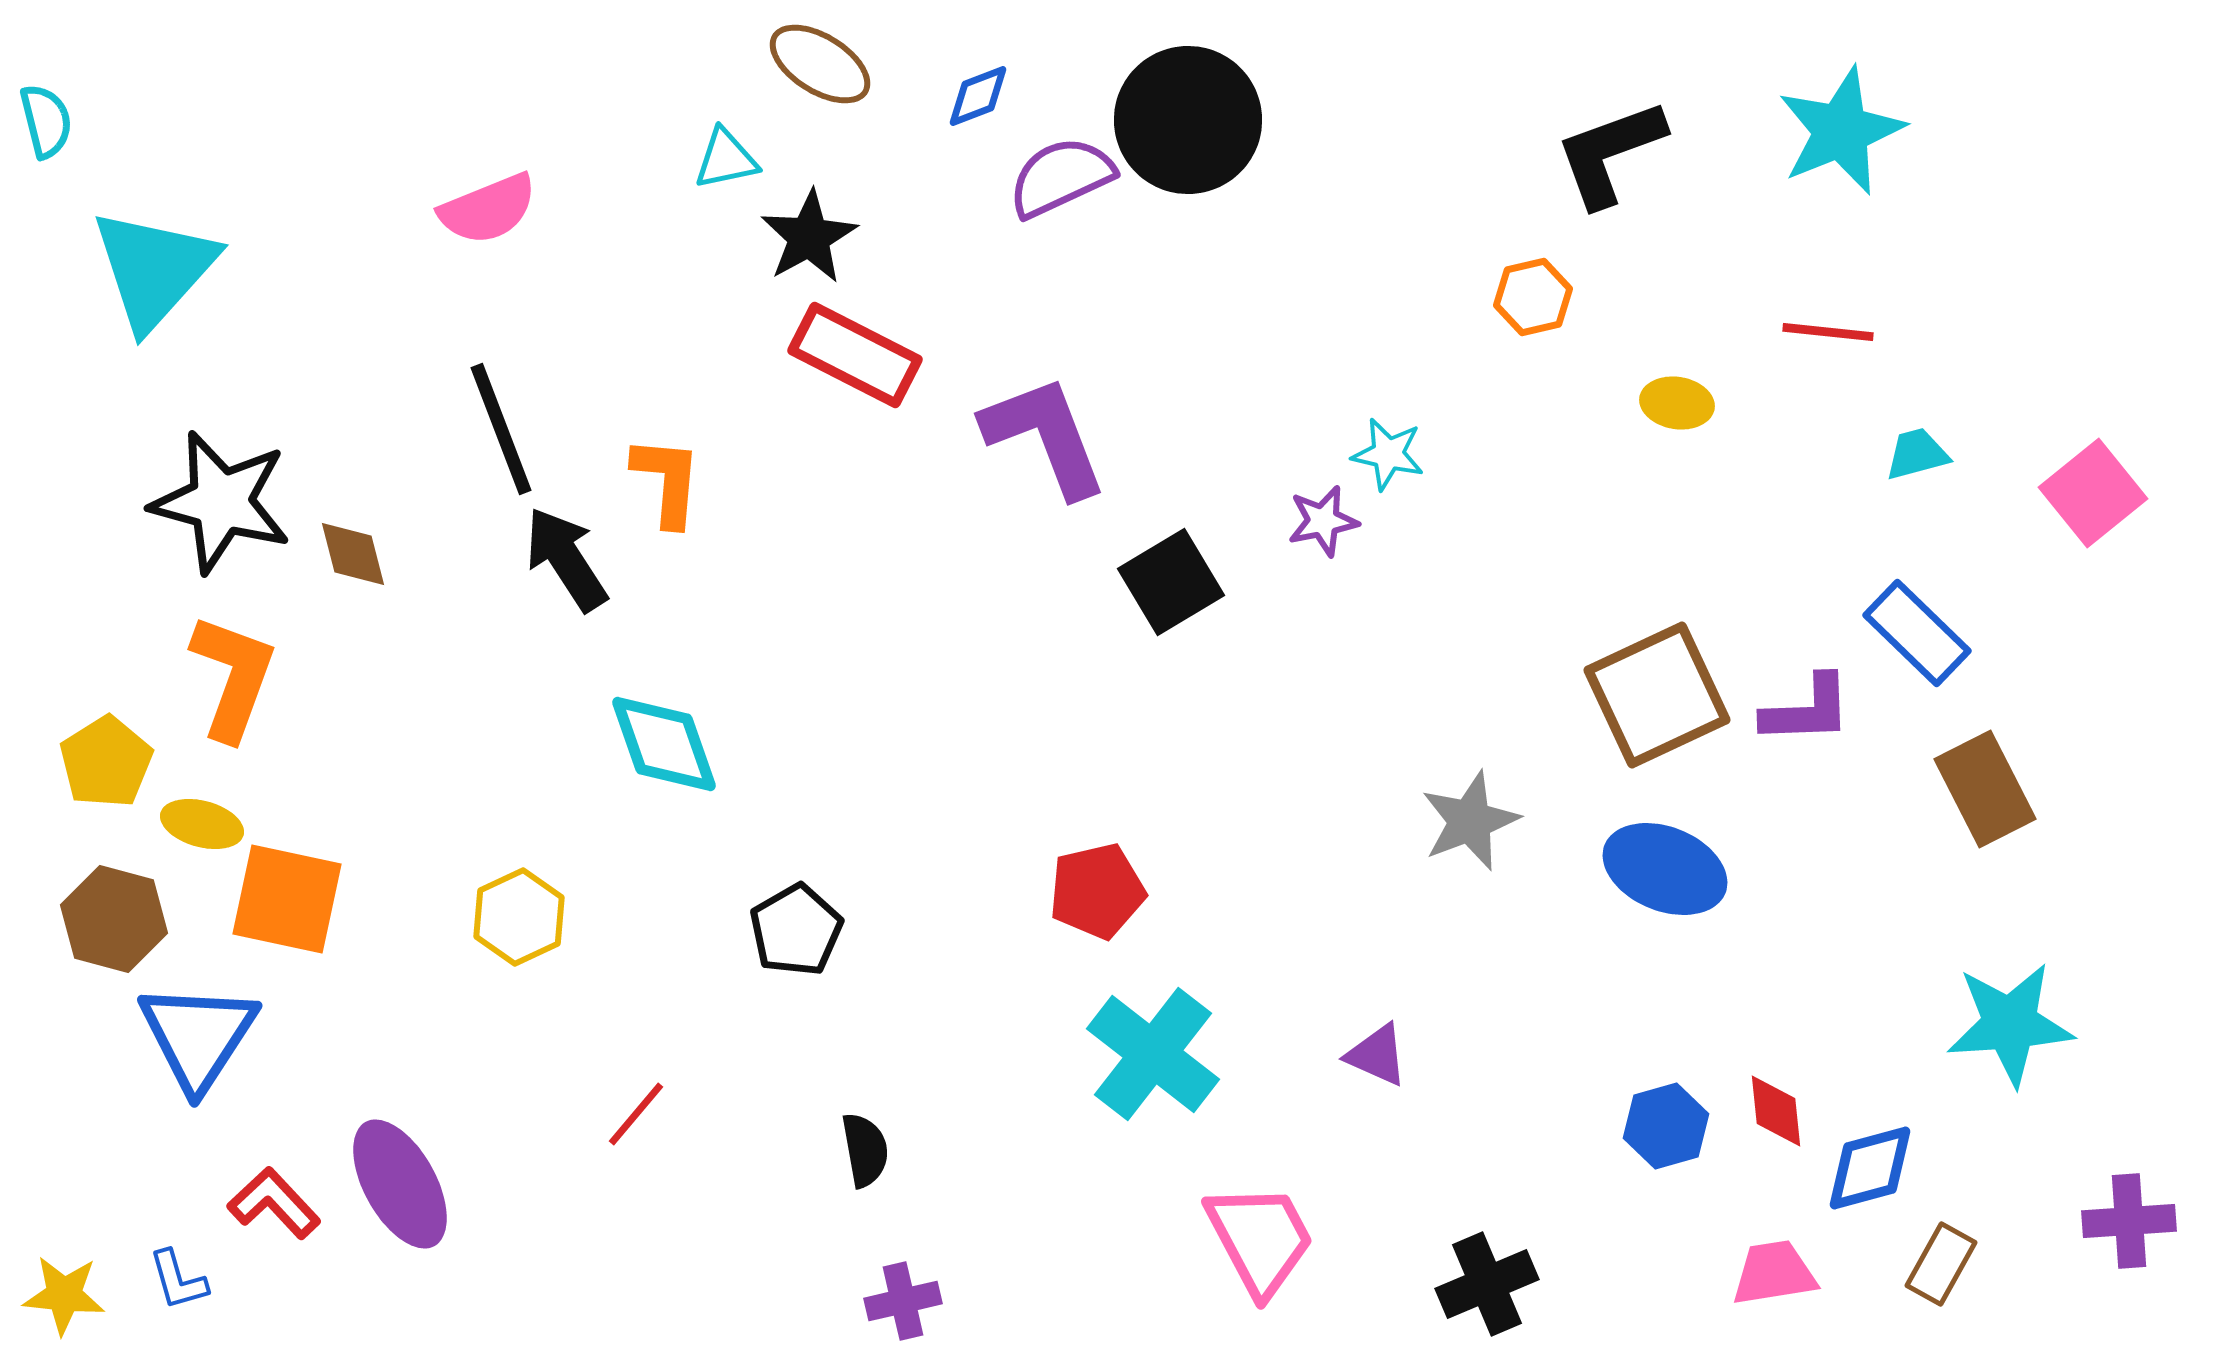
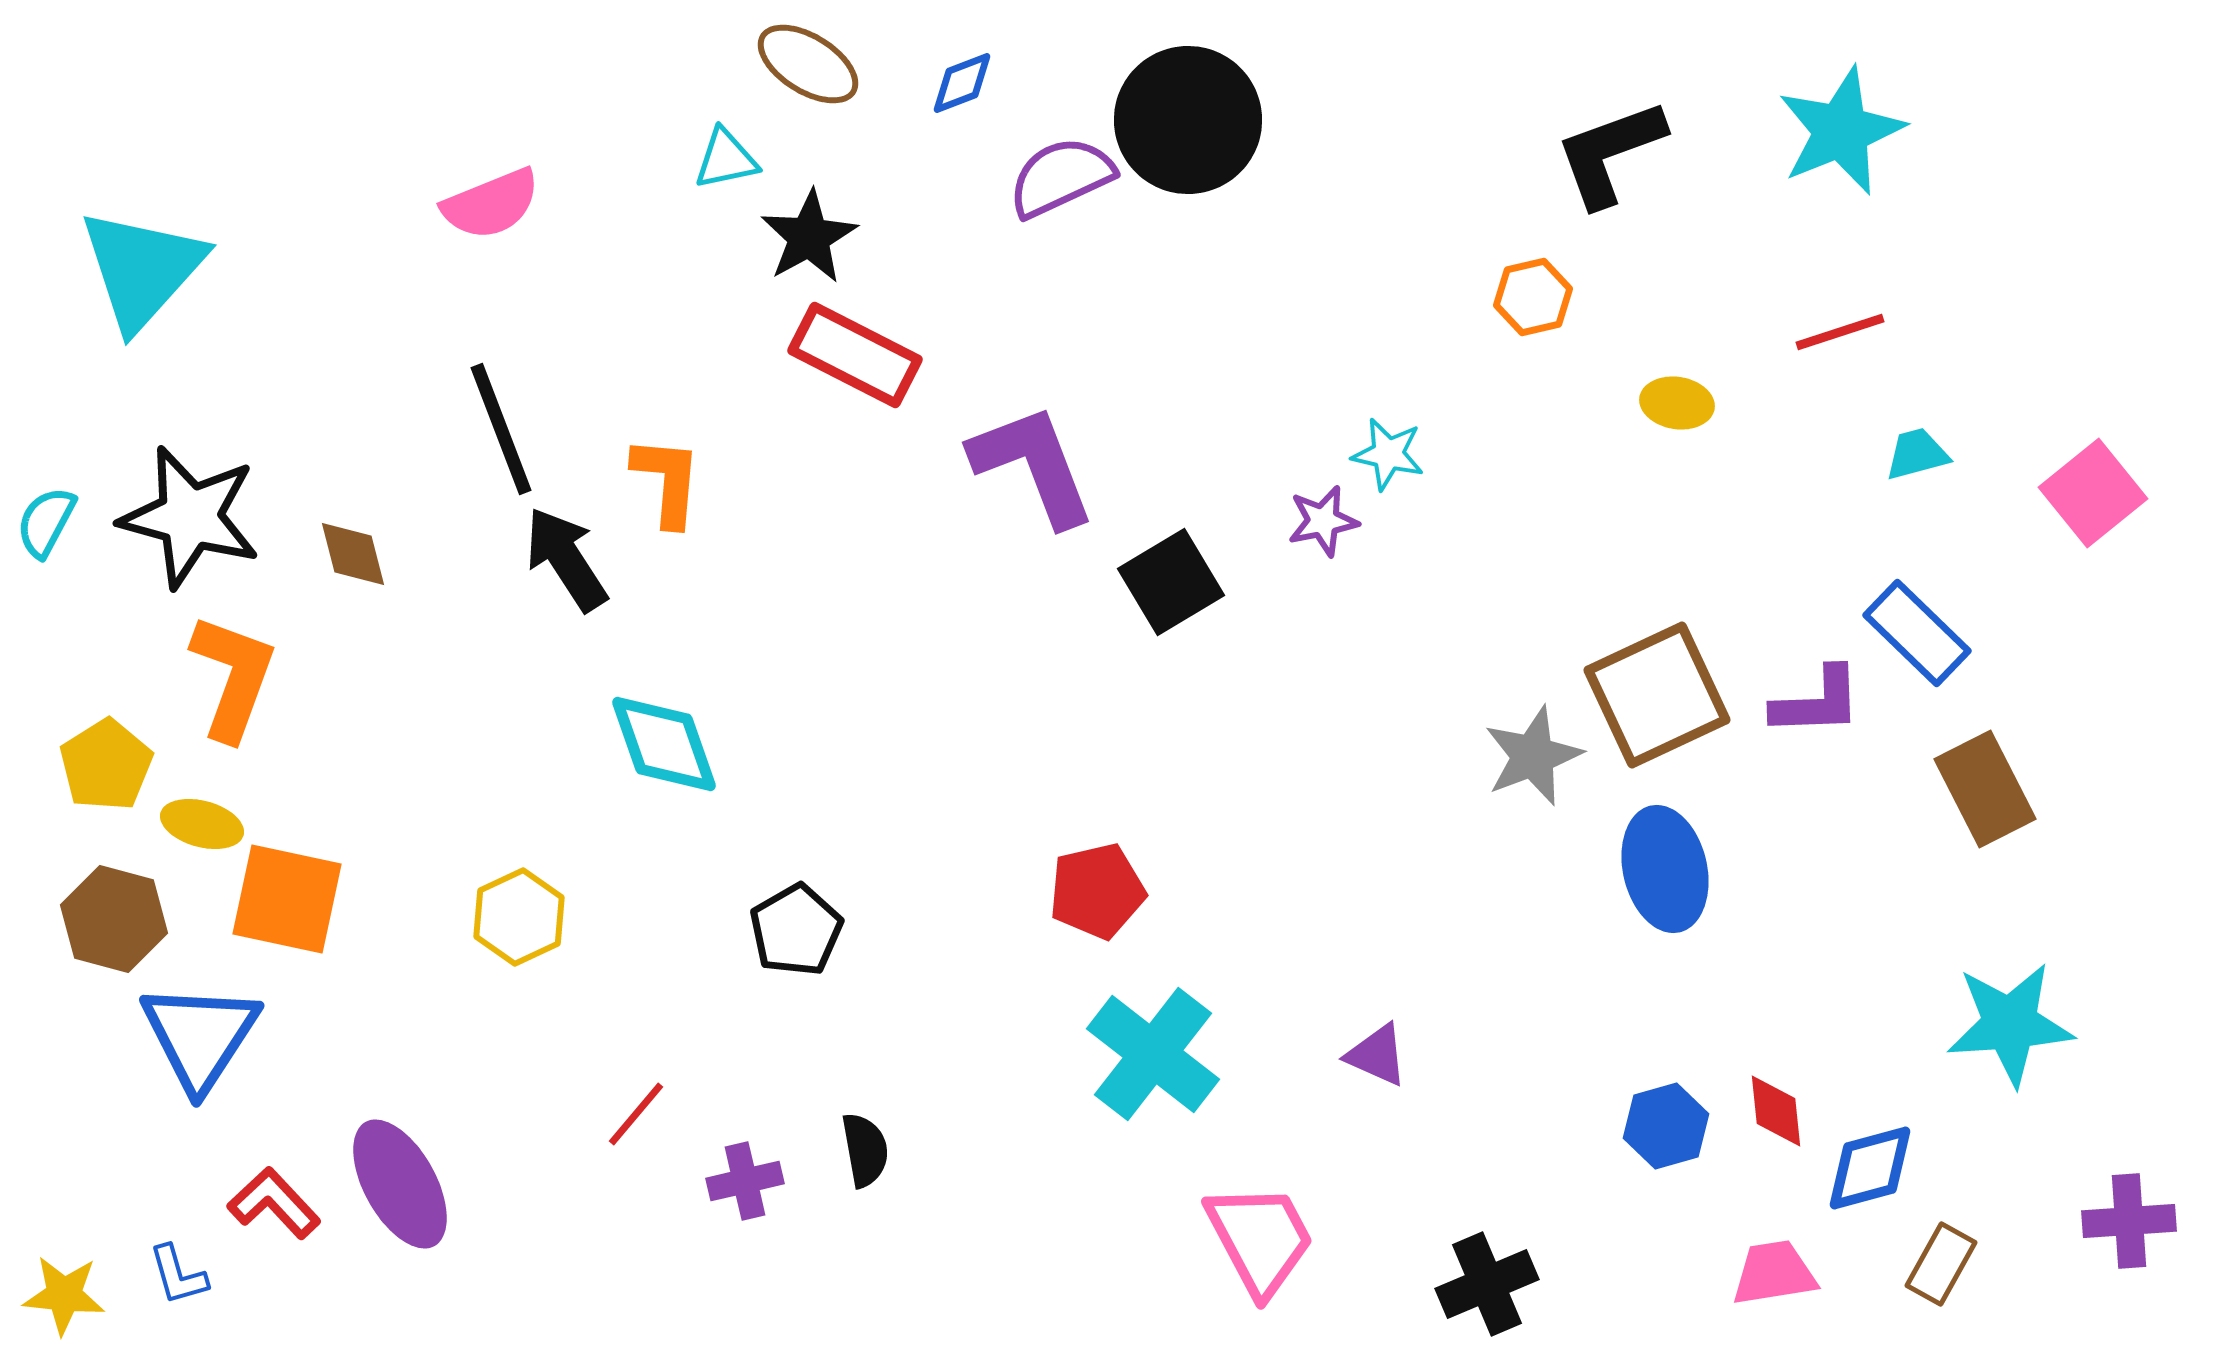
brown ellipse at (820, 64): moved 12 px left
blue diamond at (978, 96): moved 16 px left, 13 px up
cyan semicircle at (46, 121): moved 401 px down; rotated 138 degrees counterclockwise
pink semicircle at (488, 209): moved 3 px right, 5 px up
cyan triangle at (154, 269): moved 12 px left
red line at (1828, 332): moved 12 px right; rotated 24 degrees counterclockwise
purple L-shape at (1045, 436): moved 12 px left, 29 px down
black star at (221, 502): moved 31 px left, 15 px down
purple L-shape at (1807, 710): moved 10 px right, 8 px up
yellow pentagon at (106, 762): moved 3 px down
gray star at (1470, 821): moved 63 px right, 65 px up
blue ellipse at (1665, 869): rotated 55 degrees clockwise
blue triangle at (198, 1036): moved 2 px right
blue L-shape at (178, 1280): moved 5 px up
purple cross at (903, 1301): moved 158 px left, 120 px up
